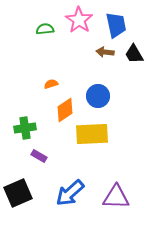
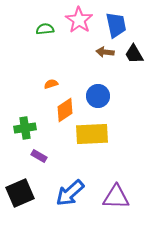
black square: moved 2 px right
